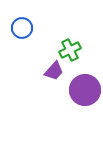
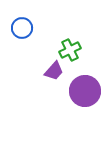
purple circle: moved 1 px down
